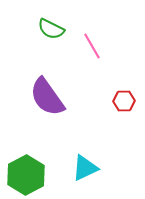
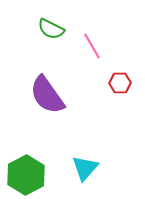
purple semicircle: moved 2 px up
red hexagon: moved 4 px left, 18 px up
cyan triangle: rotated 24 degrees counterclockwise
